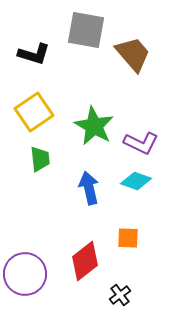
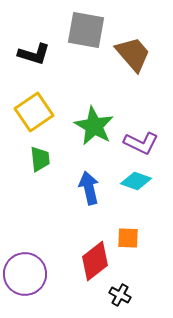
red diamond: moved 10 px right
black cross: rotated 25 degrees counterclockwise
